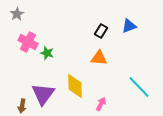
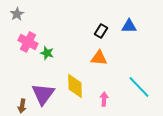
blue triangle: rotated 21 degrees clockwise
pink arrow: moved 3 px right, 5 px up; rotated 24 degrees counterclockwise
